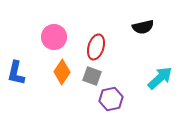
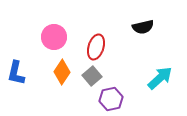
gray square: rotated 30 degrees clockwise
